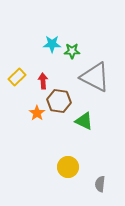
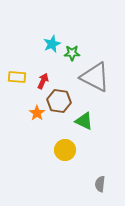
cyan star: rotated 24 degrees counterclockwise
green star: moved 2 px down
yellow rectangle: rotated 48 degrees clockwise
red arrow: rotated 28 degrees clockwise
yellow circle: moved 3 px left, 17 px up
